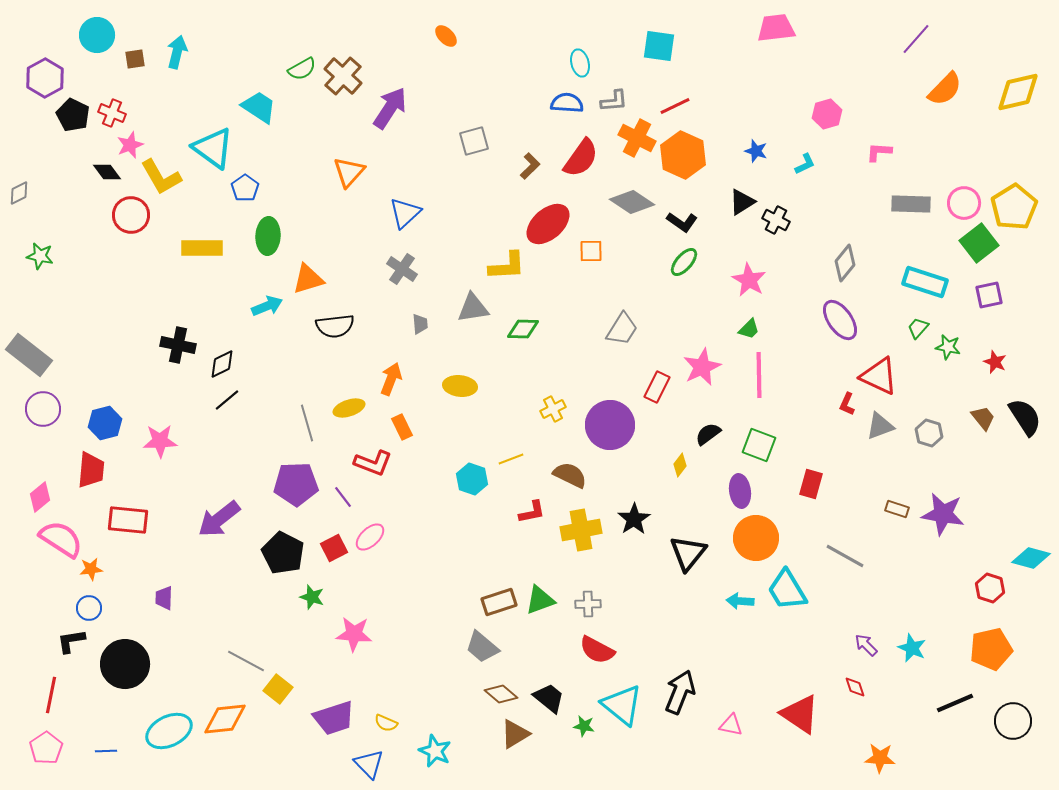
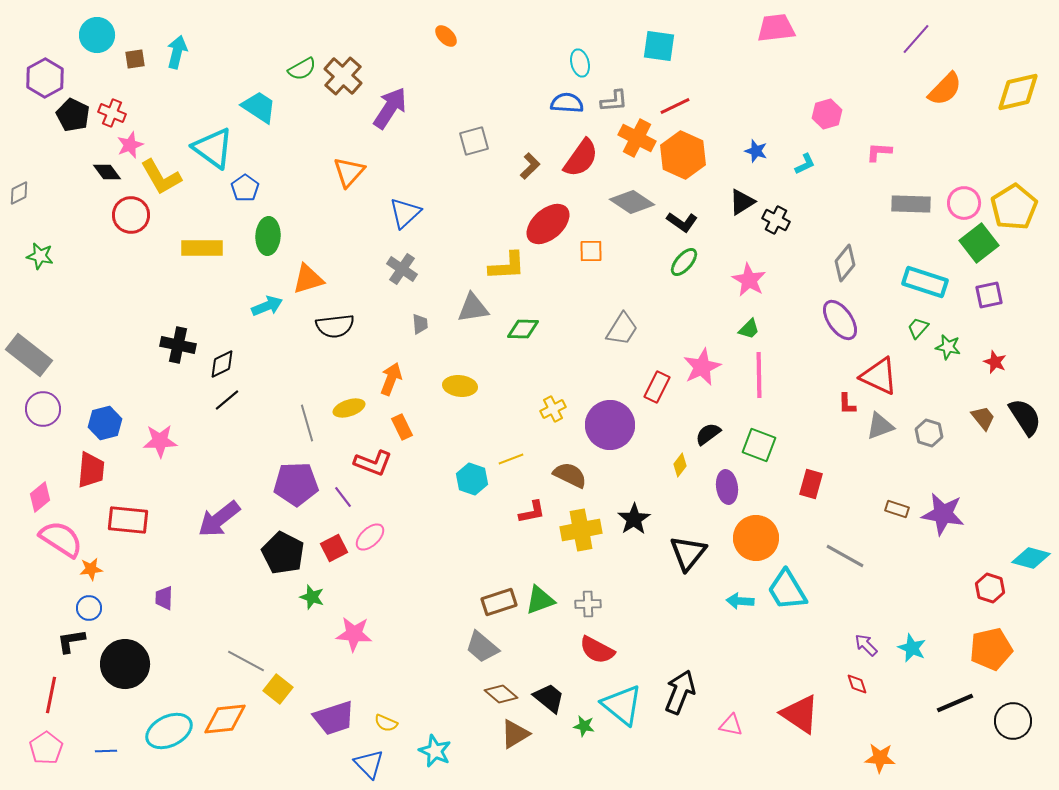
red L-shape at (847, 404): rotated 25 degrees counterclockwise
purple ellipse at (740, 491): moved 13 px left, 4 px up
red diamond at (855, 687): moved 2 px right, 3 px up
